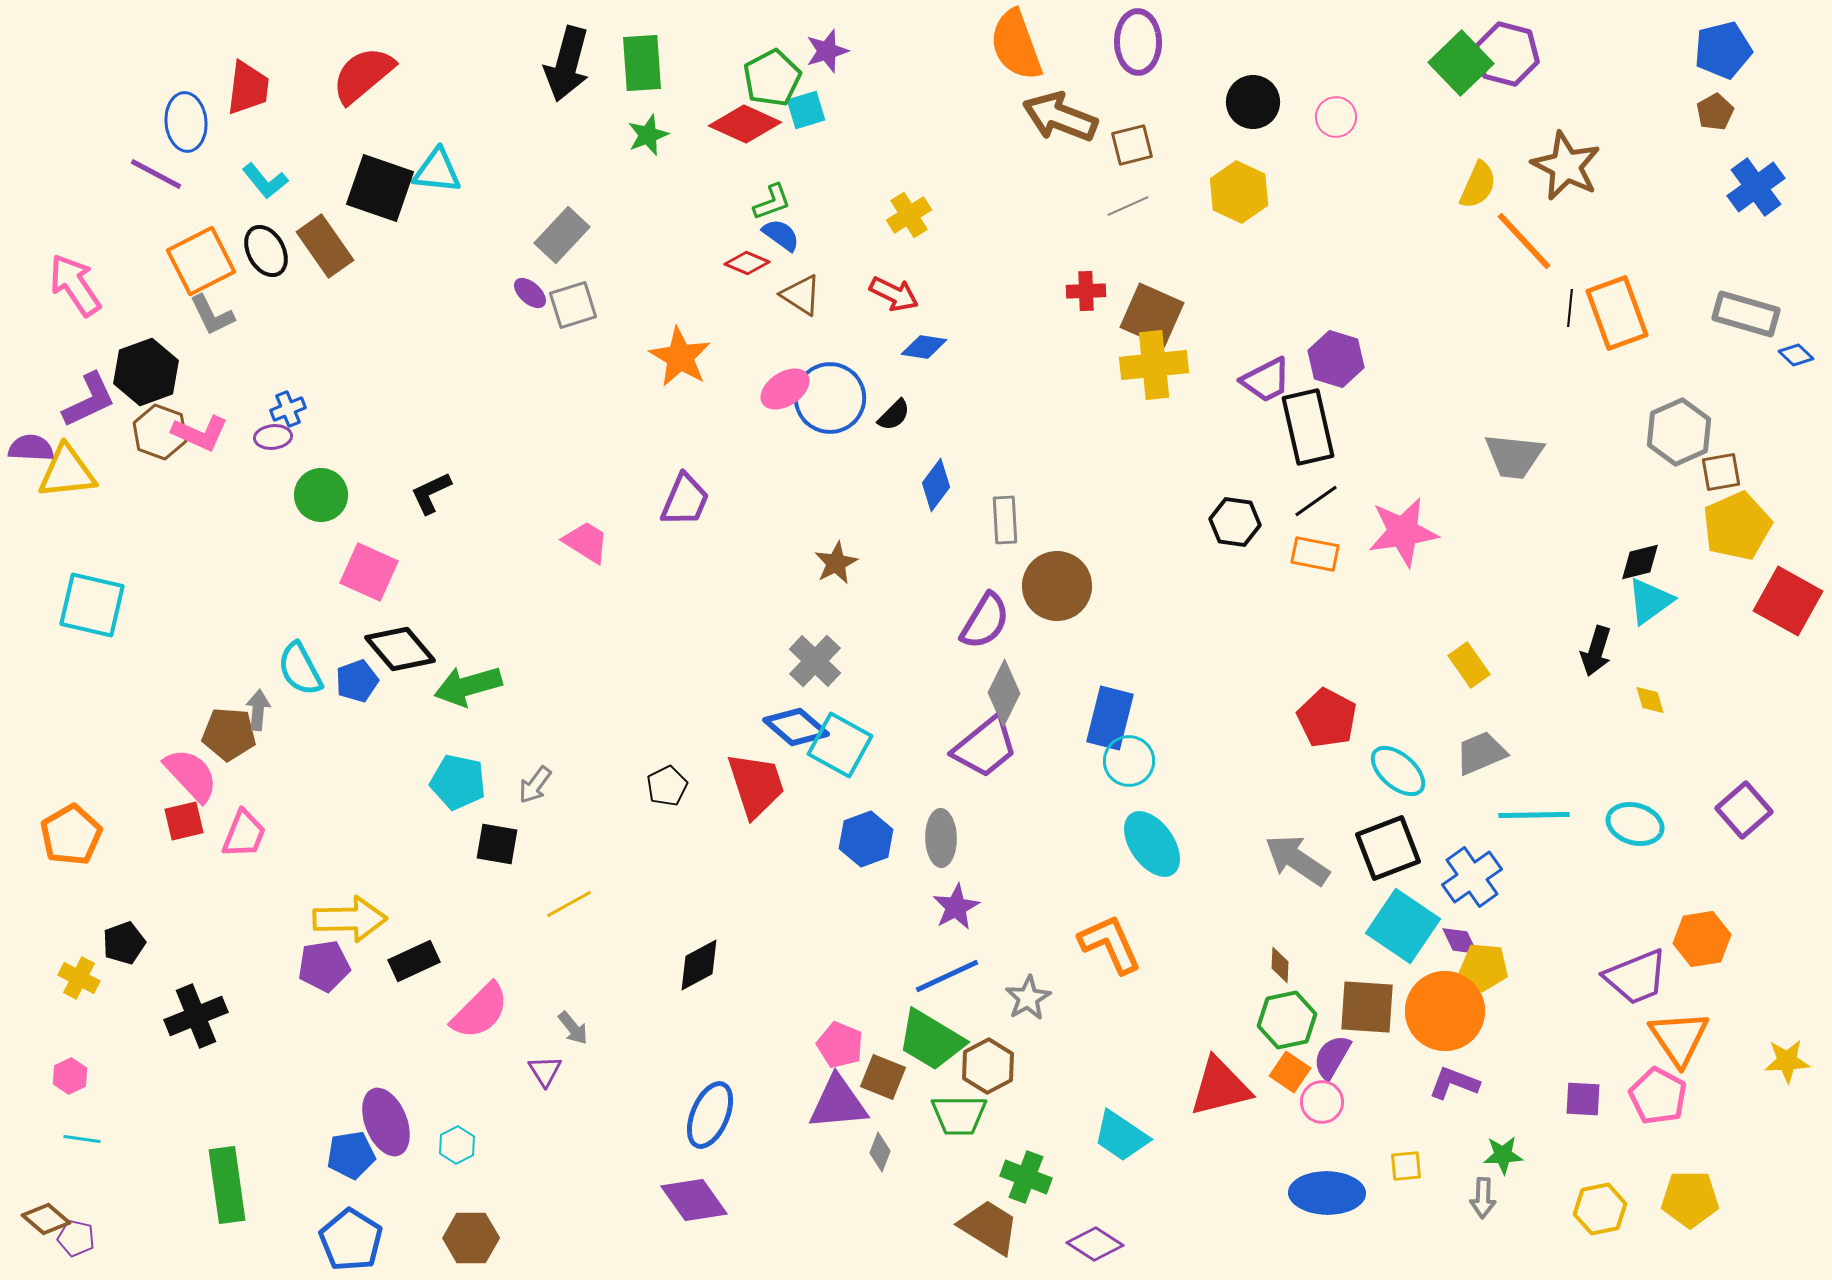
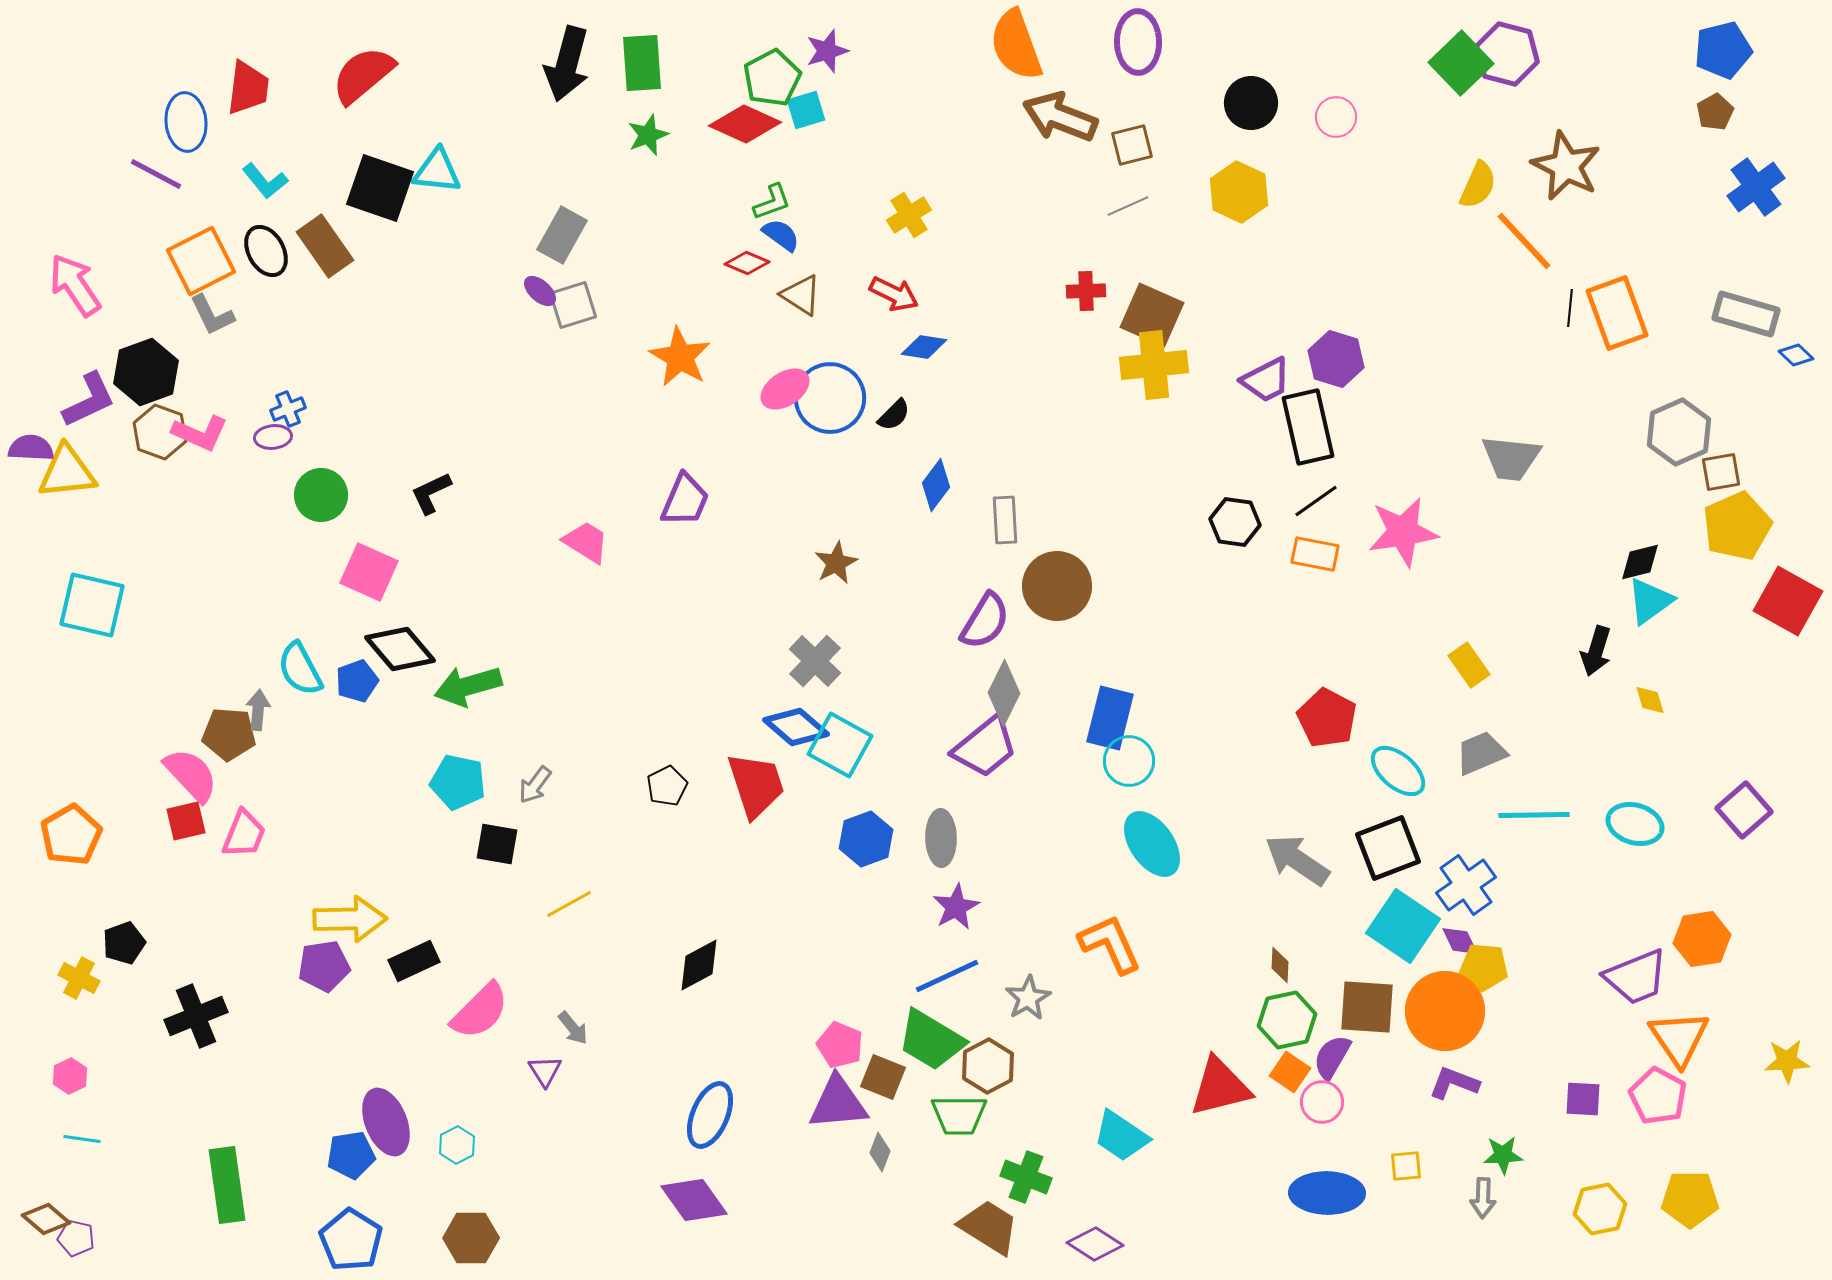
black circle at (1253, 102): moved 2 px left, 1 px down
gray rectangle at (562, 235): rotated 14 degrees counterclockwise
purple ellipse at (530, 293): moved 10 px right, 2 px up
gray trapezoid at (1514, 456): moved 3 px left, 2 px down
red square at (184, 821): moved 2 px right
blue cross at (1472, 877): moved 6 px left, 8 px down
